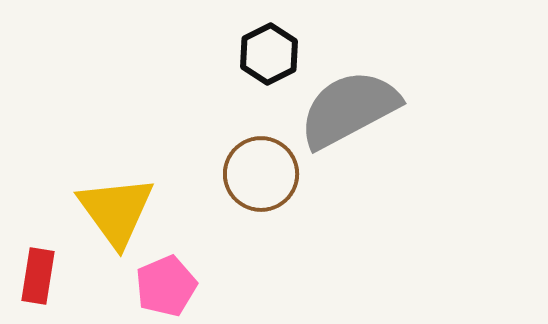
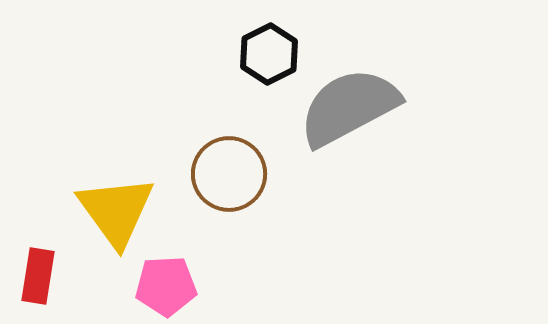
gray semicircle: moved 2 px up
brown circle: moved 32 px left
pink pentagon: rotated 20 degrees clockwise
